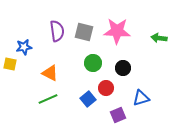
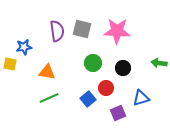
gray square: moved 2 px left, 3 px up
green arrow: moved 25 px down
orange triangle: moved 3 px left, 1 px up; rotated 18 degrees counterclockwise
green line: moved 1 px right, 1 px up
purple square: moved 2 px up
